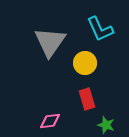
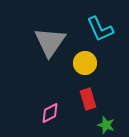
red rectangle: moved 1 px right
pink diamond: moved 8 px up; rotated 20 degrees counterclockwise
